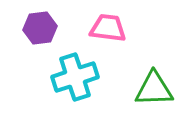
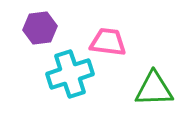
pink trapezoid: moved 14 px down
cyan cross: moved 5 px left, 3 px up
